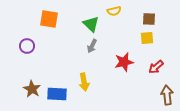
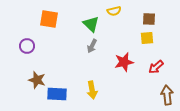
yellow arrow: moved 8 px right, 8 px down
brown star: moved 5 px right, 9 px up; rotated 12 degrees counterclockwise
